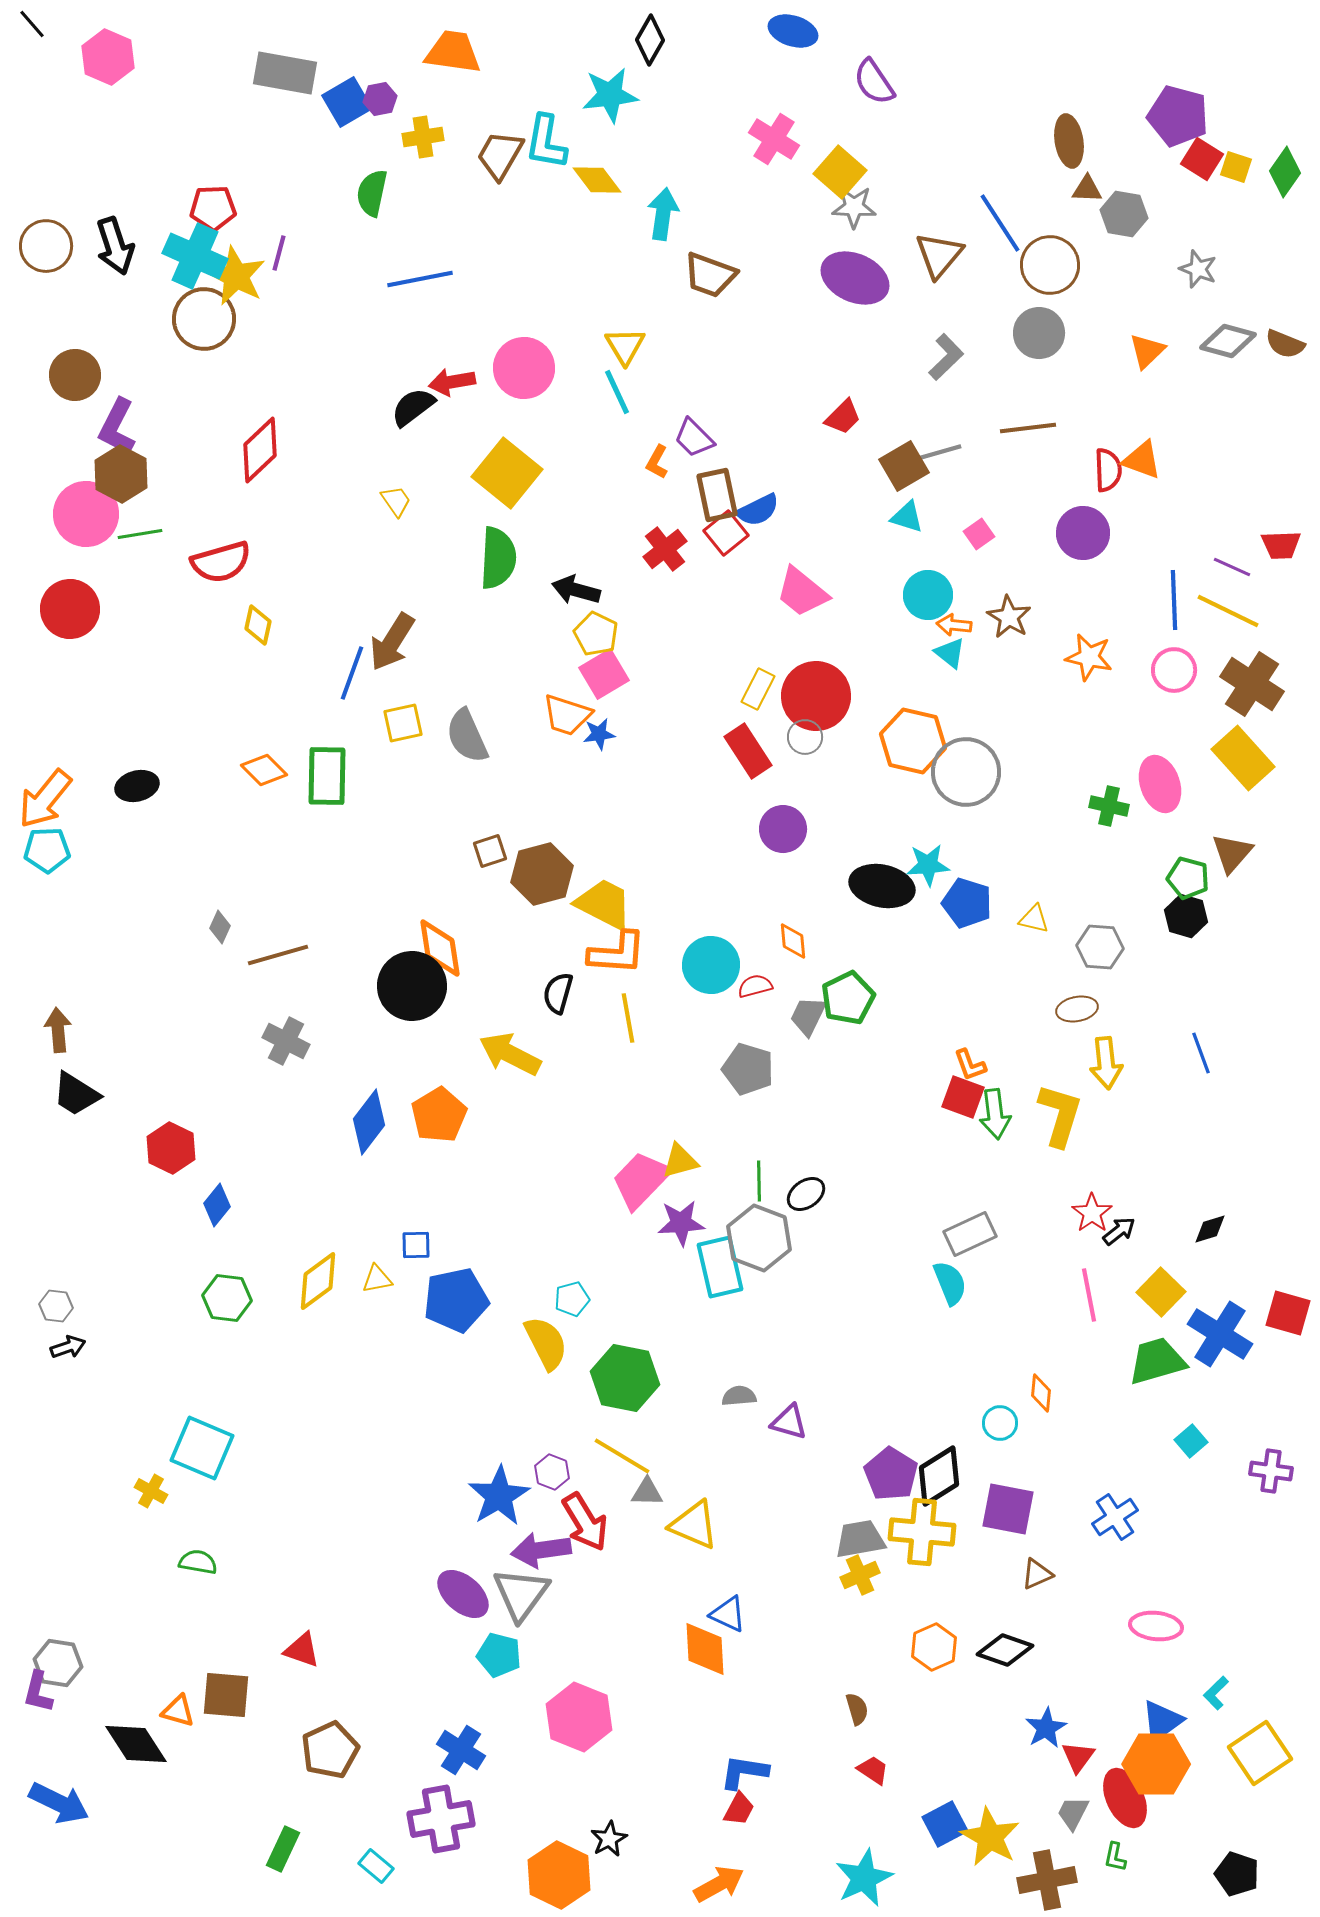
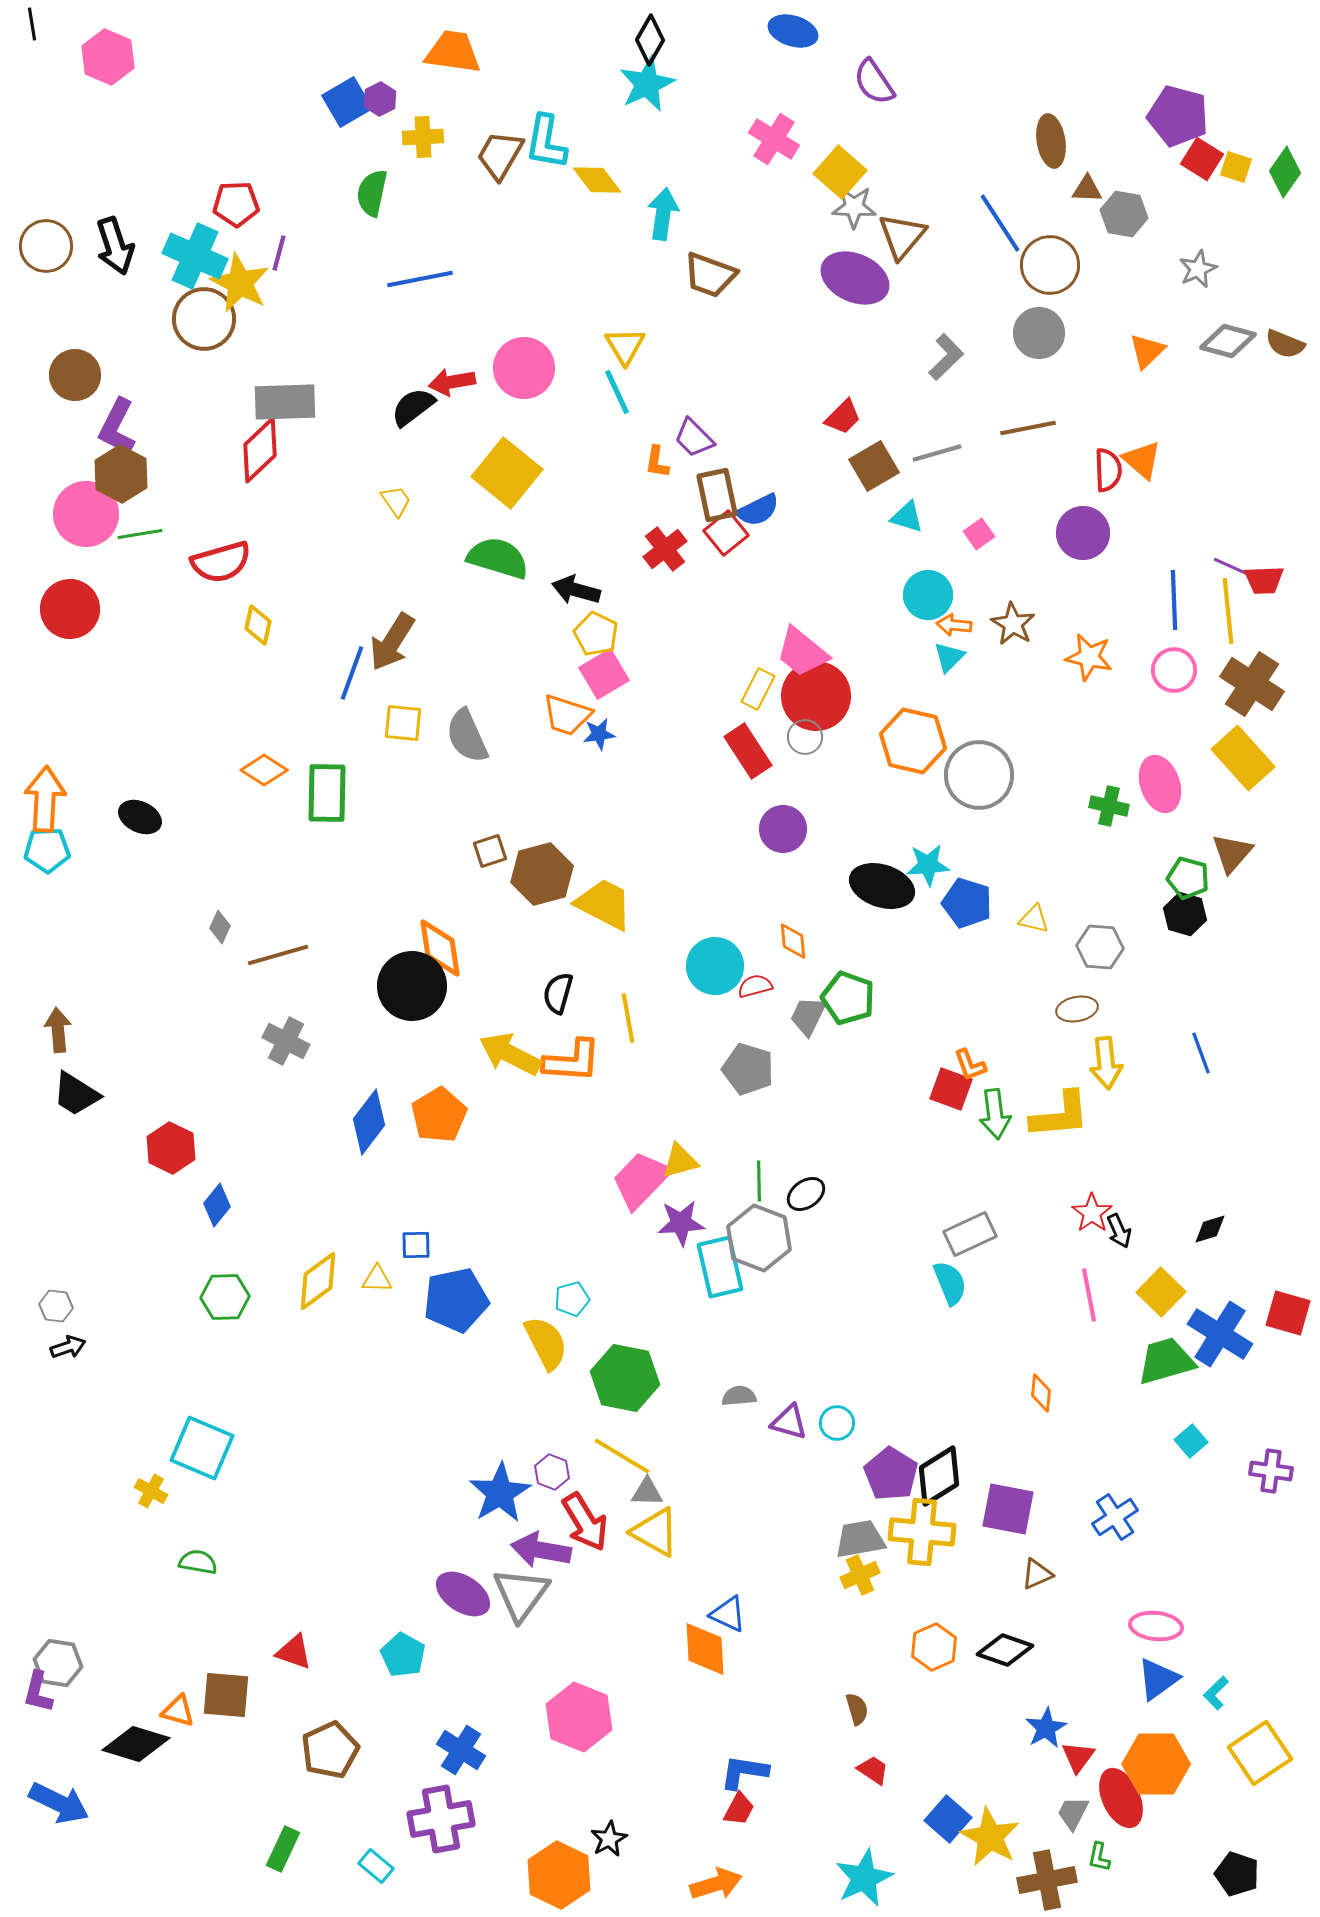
black line at (32, 24): rotated 32 degrees clockwise
gray rectangle at (285, 73): moved 329 px down; rotated 12 degrees counterclockwise
cyan star at (610, 95): moved 37 px right, 11 px up; rotated 18 degrees counterclockwise
purple hexagon at (380, 99): rotated 16 degrees counterclockwise
yellow cross at (423, 137): rotated 6 degrees clockwise
brown ellipse at (1069, 141): moved 18 px left
red pentagon at (213, 208): moved 23 px right, 4 px up
brown triangle at (939, 255): moved 37 px left, 19 px up
gray star at (1198, 269): rotated 27 degrees clockwise
yellow star at (236, 276): moved 4 px right, 7 px down
brown line at (1028, 428): rotated 4 degrees counterclockwise
orange triangle at (1142, 460): rotated 21 degrees clockwise
orange L-shape at (657, 462): rotated 20 degrees counterclockwise
brown square at (904, 466): moved 30 px left
red trapezoid at (1281, 545): moved 17 px left, 35 px down
green semicircle at (498, 558): rotated 76 degrees counterclockwise
pink trapezoid at (802, 592): moved 60 px down
yellow line at (1228, 611): rotated 58 degrees clockwise
brown star at (1009, 617): moved 4 px right, 7 px down
cyan triangle at (950, 653): moved 1 px left, 4 px down; rotated 36 degrees clockwise
yellow square at (403, 723): rotated 18 degrees clockwise
orange diamond at (264, 770): rotated 12 degrees counterclockwise
gray circle at (966, 772): moved 13 px right, 3 px down
green rectangle at (327, 776): moved 17 px down
black ellipse at (137, 786): moved 3 px right, 31 px down; rotated 39 degrees clockwise
orange arrow at (45, 799): rotated 144 degrees clockwise
black ellipse at (882, 886): rotated 6 degrees clockwise
black hexagon at (1186, 916): moved 1 px left, 2 px up
orange L-shape at (617, 953): moved 45 px left, 108 px down
cyan circle at (711, 965): moved 4 px right, 1 px down
green pentagon at (848, 998): rotated 26 degrees counterclockwise
red square at (963, 1097): moved 12 px left, 8 px up
yellow L-shape at (1060, 1115): rotated 68 degrees clockwise
black arrow at (1119, 1231): rotated 104 degrees clockwise
yellow triangle at (377, 1279): rotated 12 degrees clockwise
green hexagon at (227, 1298): moved 2 px left, 1 px up; rotated 9 degrees counterclockwise
green trapezoid at (1157, 1361): moved 9 px right
cyan circle at (1000, 1423): moved 163 px left
blue star at (499, 1496): moved 1 px right, 3 px up
yellow triangle at (694, 1525): moved 39 px left, 7 px down; rotated 6 degrees clockwise
purple arrow at (541, 1550): rotated 18 degrees clockwise
purple ellipse at (463, 1594): rotated 8 degrees counterclockwise
red triangle at (302, 1650): moved 8 px left, 2 px down
cyan pentagon at (499, 1655): moved 96 px left; rotated 15 degrees clockwise
blue triangle at (1162, 1721): moved 4 px left, 42 px up
black diamond at (136, 1744): rotated 40 degrees counterclockwise
red ellipse at (1125, 1798): moved 4 px left
blue square at (945, 1824): moved 3 px right, 5 px up; rotated 21 degrees counterclockwise
green L-shape at (1115, 1857): moved 16 px left
orange arrow at (719, 1884): moved 3 px left; rotated 12 degrees clockwise
